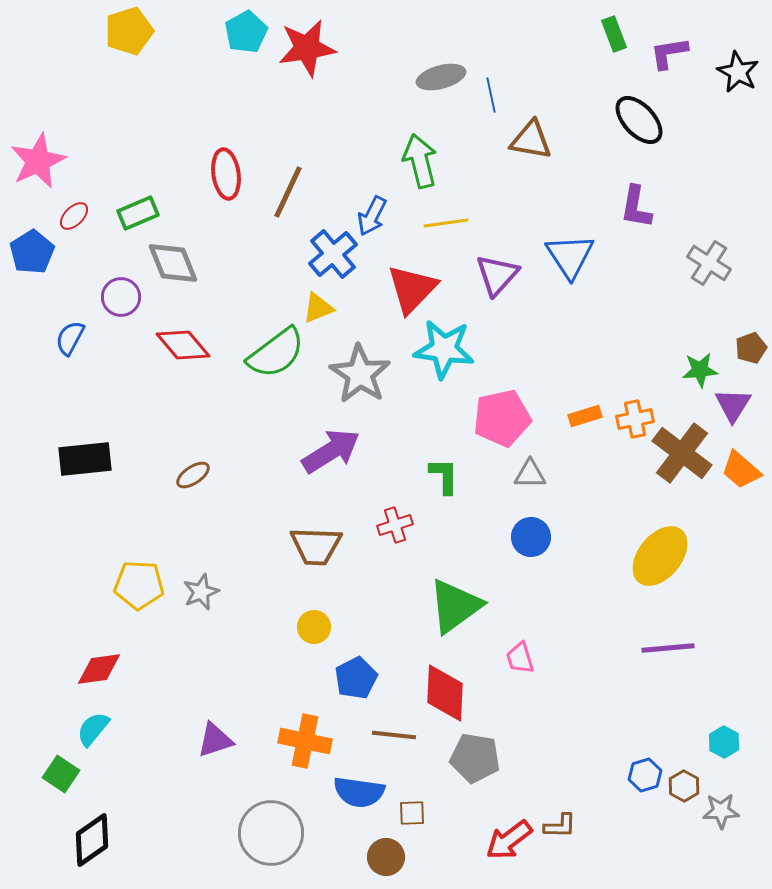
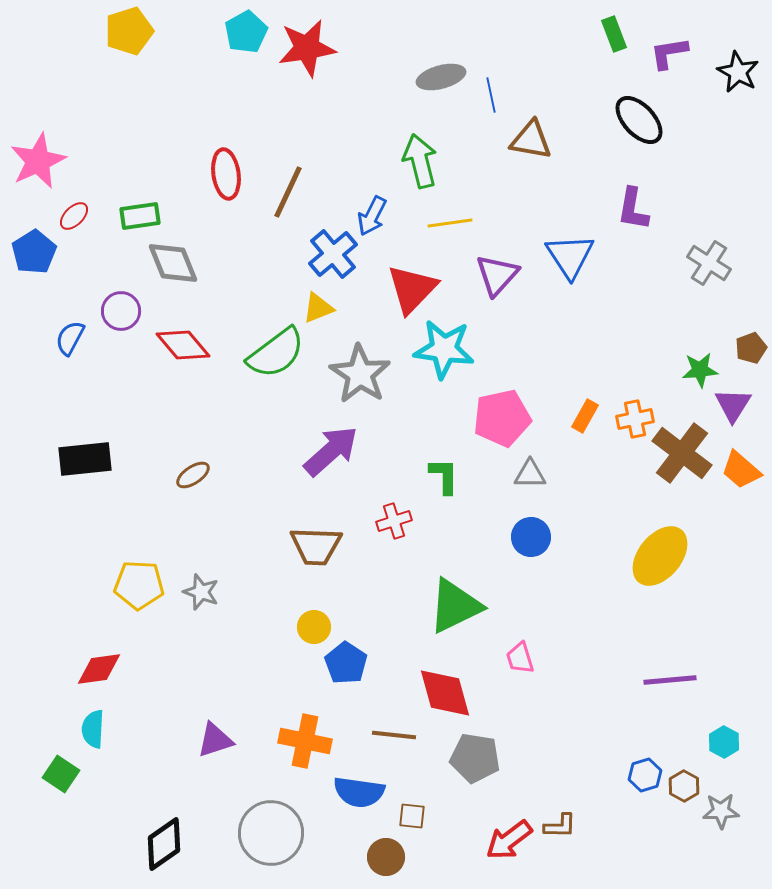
purple L-shape at (636, 207): moved 3 px left, 2 px down
green rectangle at (138, 213): moved 2 px right, 3 px down; rotated 15 degrees clockwise
yellow line at (446, 223): moved 4 px right
blue pentagon at (32, 252): moved 2 px right
purple circle at (121, 297): moved 14 px down
orange rectangle at (585, 416): rotated 44 degrees counterclockwise
purple arrow at (331, 451): rotated 10 degrees counterclockwise
red cross at (395, 525): moved 1 px left, 4 px up
gray star at (201, 592): rotated 30 degrees counterclockwise
green triangle at (455, 606): rotated 10 degrees clockwise
purple line at (668, 648): moved 2 px right, 32 px down
blue pentagon at (356, 678): moved 10 px left, 15 px up; rotated 12 degrees counterclockwise
red diamond at (445, 693): rotated 18 degrees counterclockwise
cyan semicircle at (93, 729): rotated 36 degrees counterclockwise
brown square at (412, 813): moved 3 px down; rotated 8 degrees clockwise
black diamond at (92, 840): moved 72 px right, 4 px down
